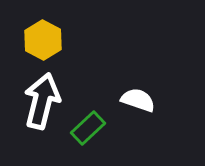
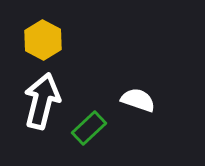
green rectangle: moved 1 px right
